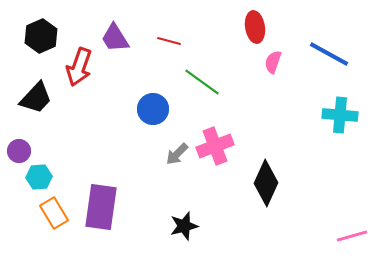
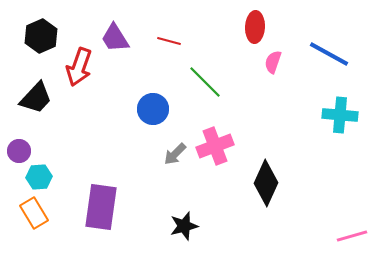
red ellipse: rotated 12 degrees clockwise
green line: moved 3 px right; rotated 9 degrees clockwise
gray arrow: moved 2 px left
orange rectangle: moved 20 px left
